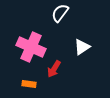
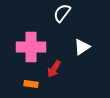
white semicircle: moved 2 px right
pink cross: rotated 24 degrees counterclockwise
orange rectangle: moved 2 px right
